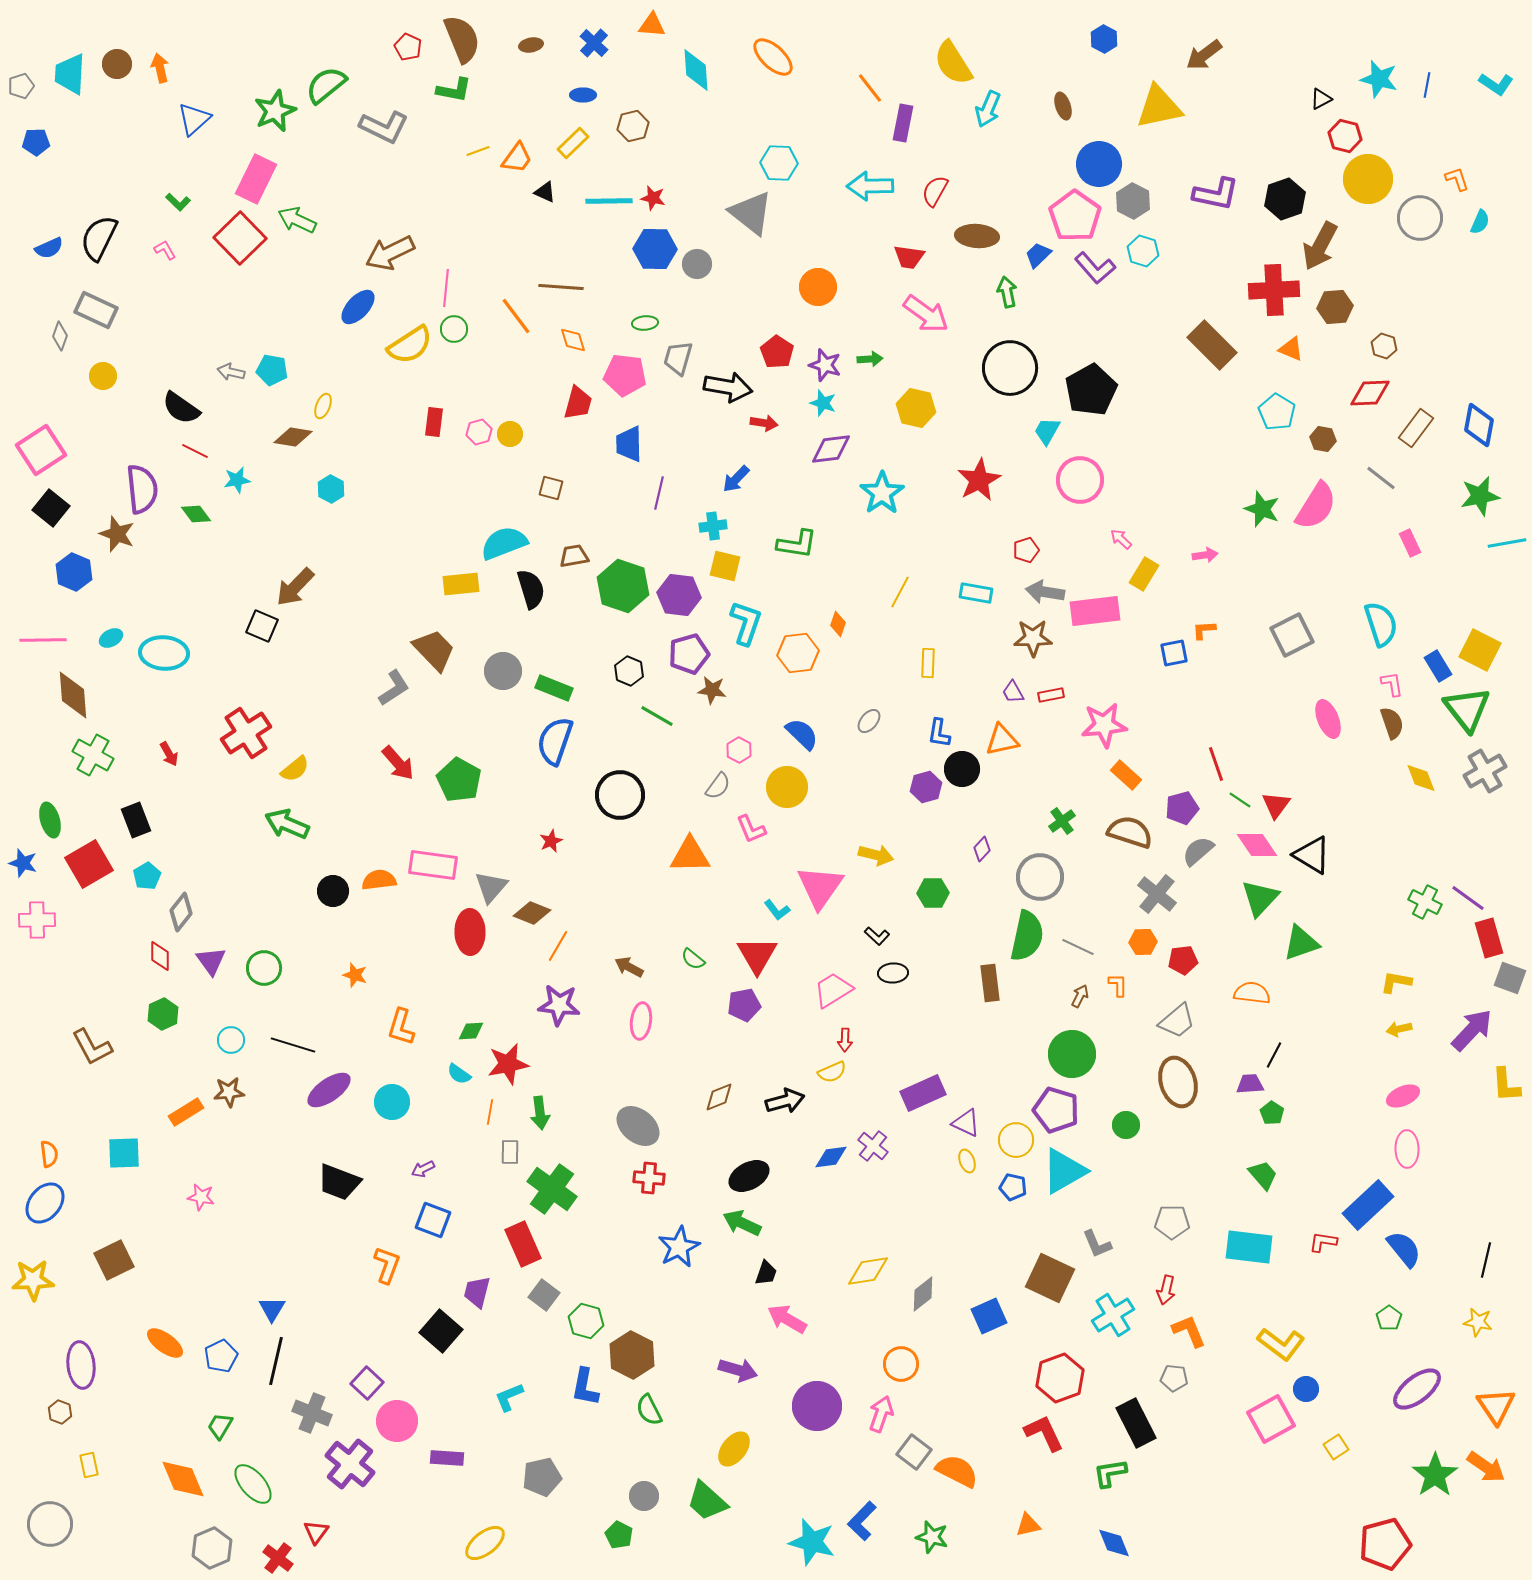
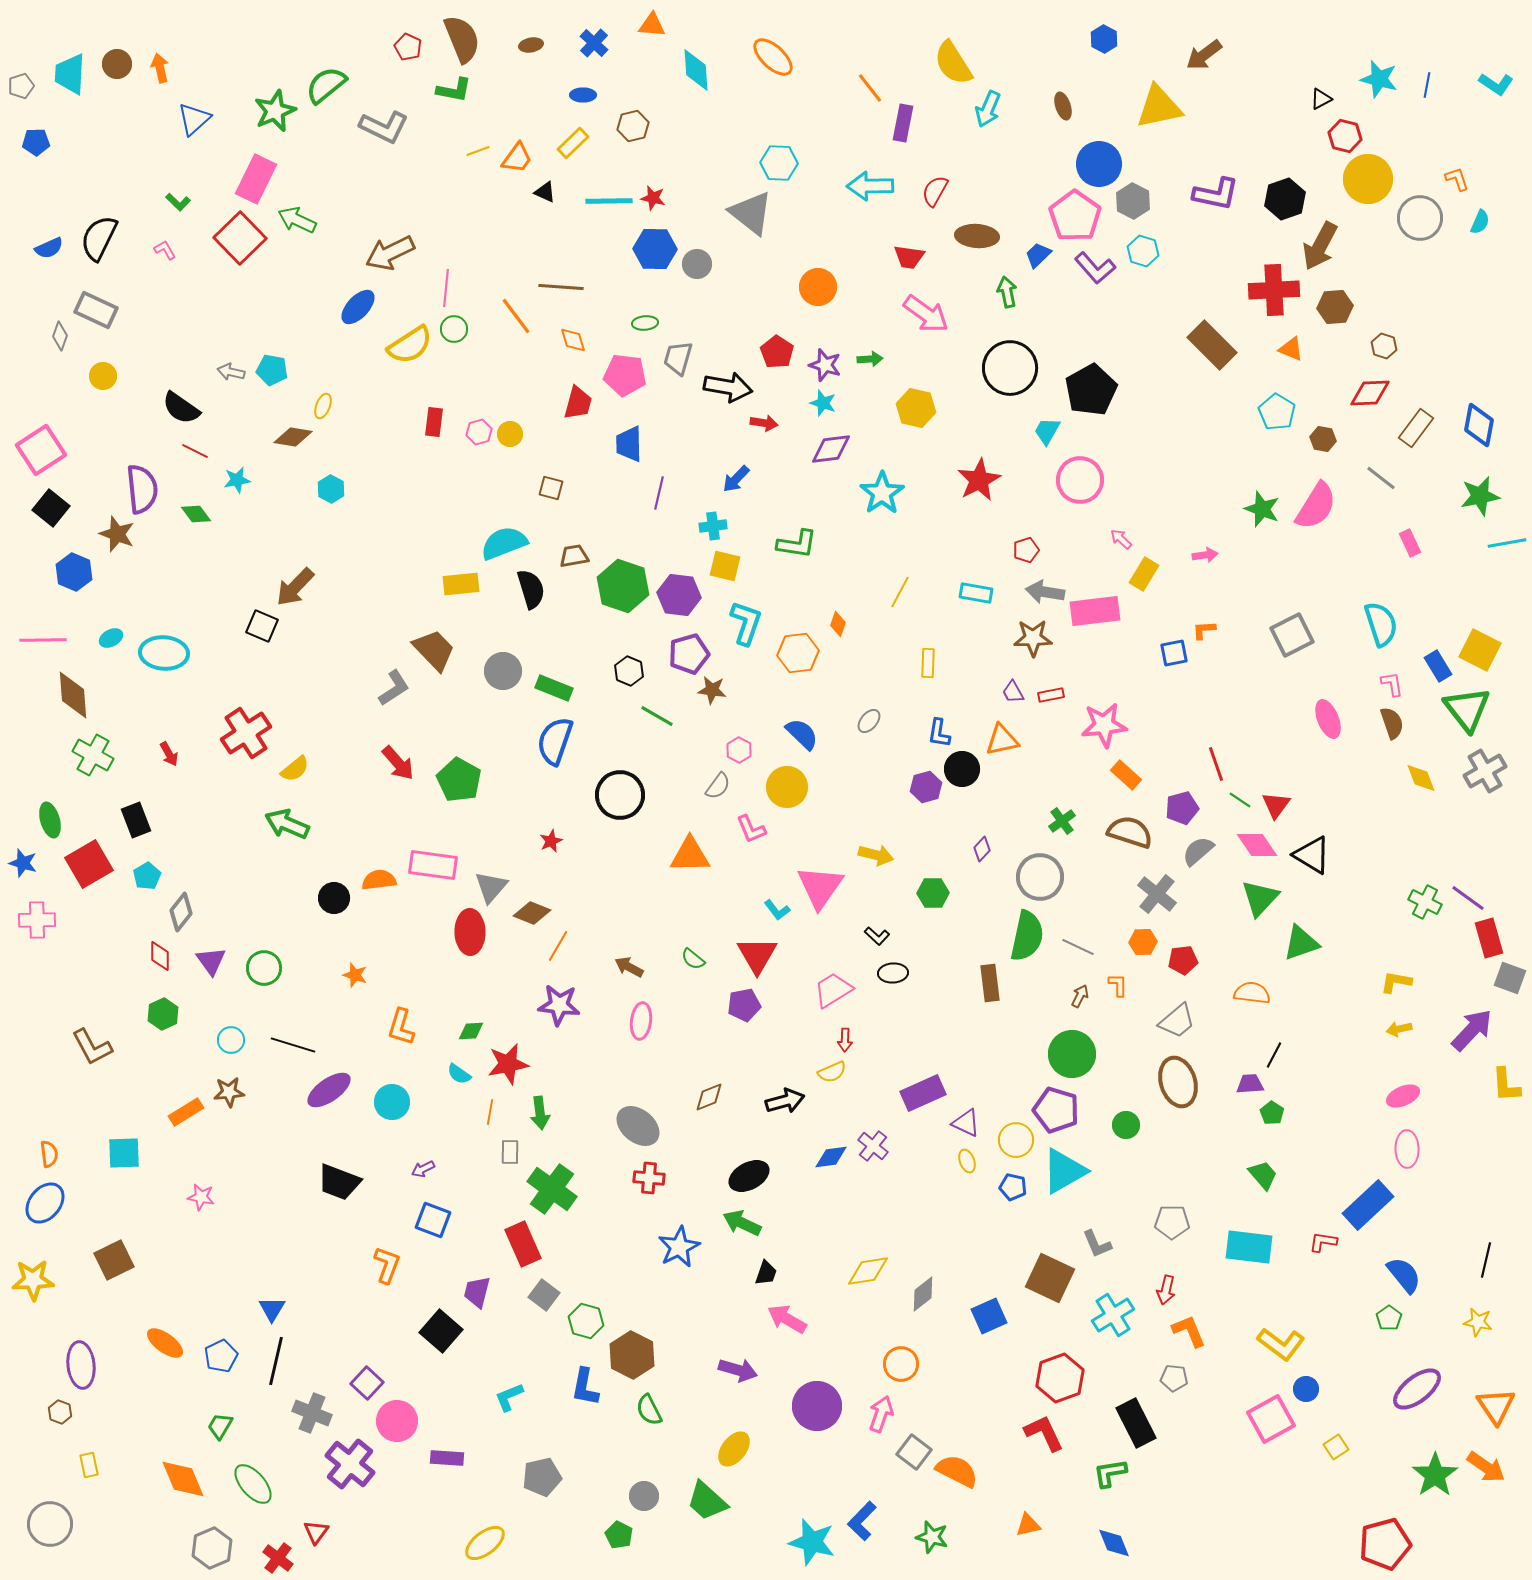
black circle at (333, 891): moved 1 px right, 7 px down
brown diamond at (719, 1097): moved 10 px left
blue semicircle at (1404, 1249): moved 26 px down
